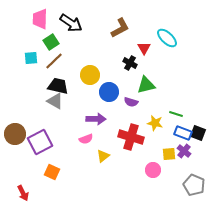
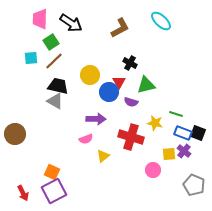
cyan ellipse: moved 6 px left, 17 px up
red triangle: moved 25 px left, 34 px down
purple square: moved 14 px right, 49 px down
